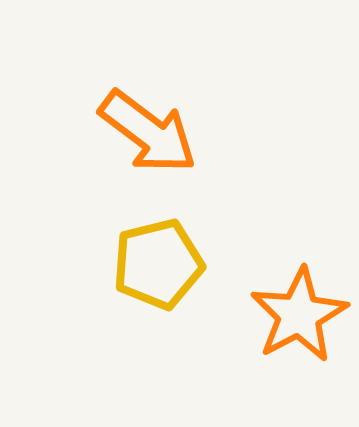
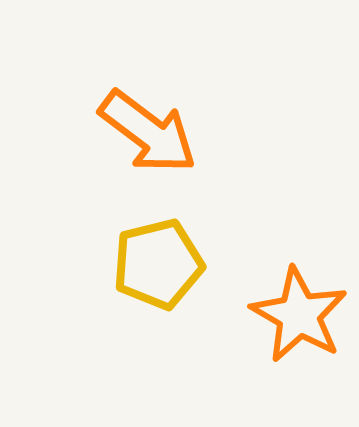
orange star: rotated 14 degrees counterclockwise
